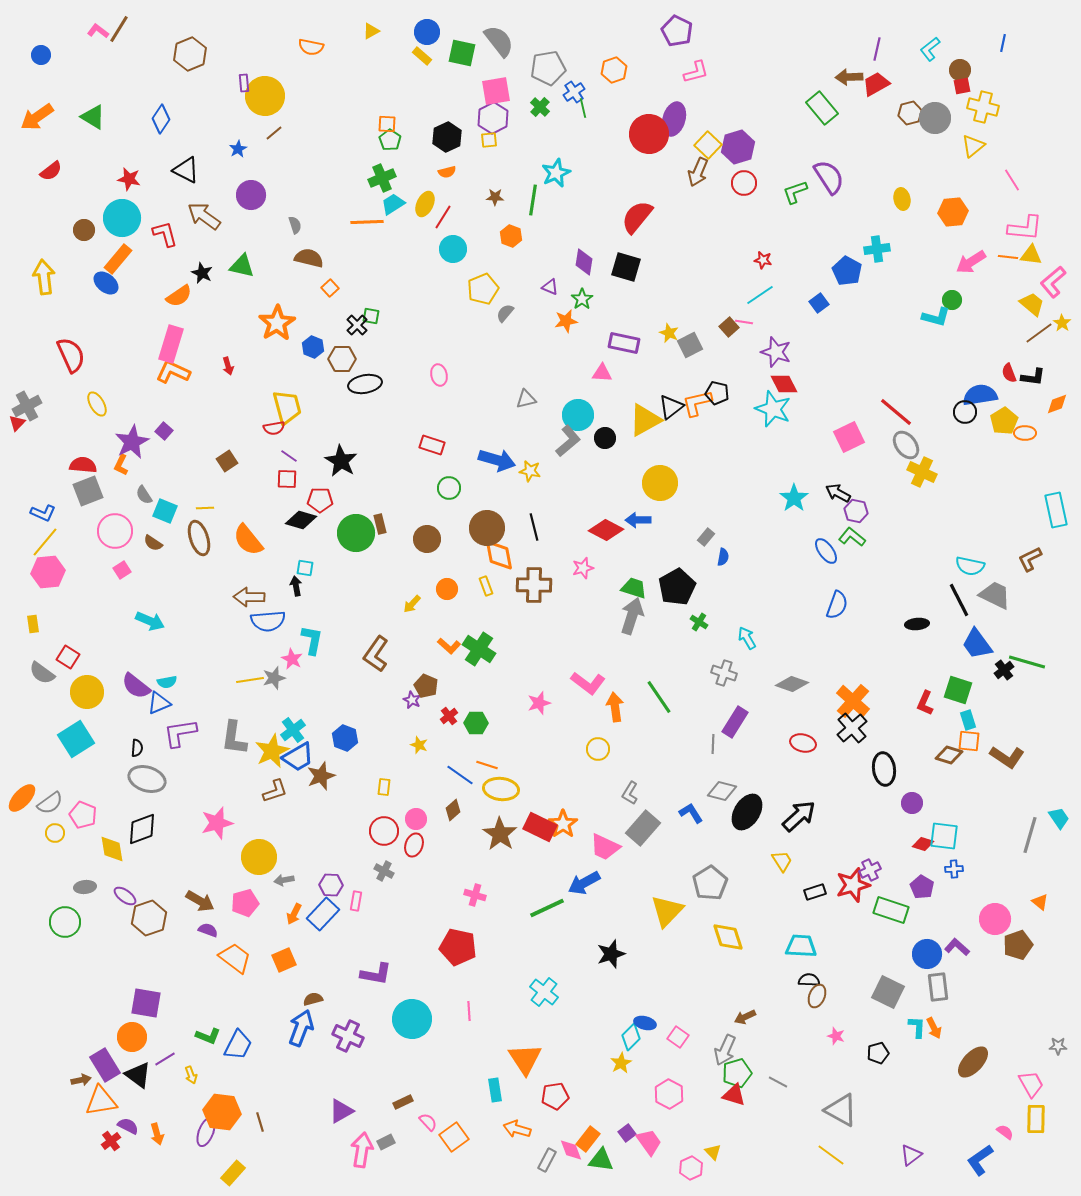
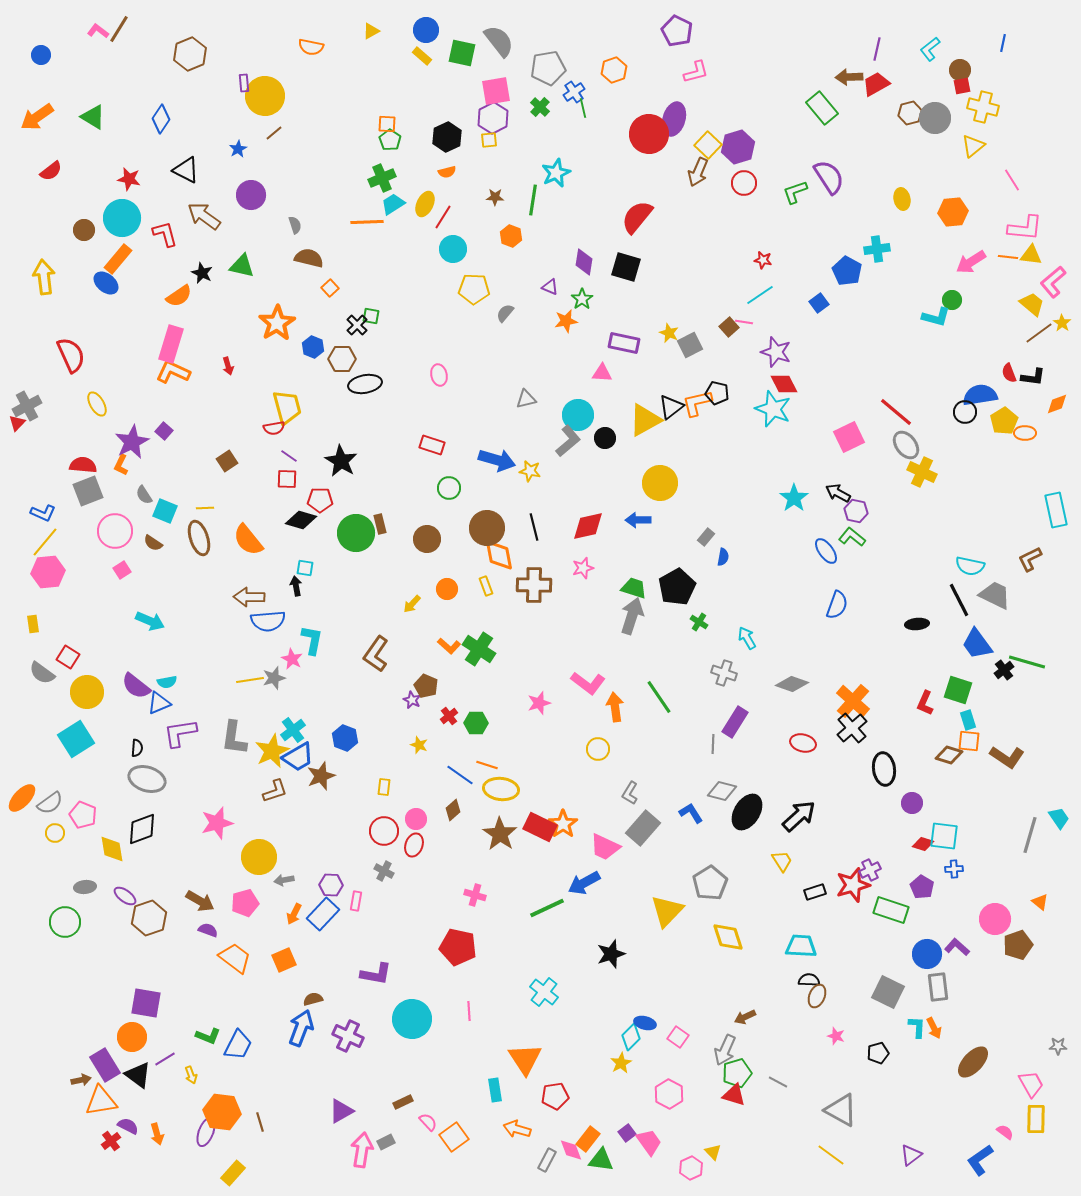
blue circle at (427, 32): moved 1 px left, 2 px up
yellow pentagon at (483, 289): moved 9 px left; rotated 24 degrees clockwise
red diamond at (606, 530): moved 18 px left, 4 px up; rotated 40 degrees counterclockwise
